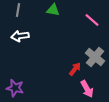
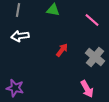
red arrow: moved 13 px left, 19 px up
